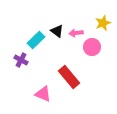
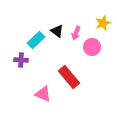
pink arrow: rotated 64 degrees counterclockwise
purple cross: rotated 24 degrees counterclockwise
